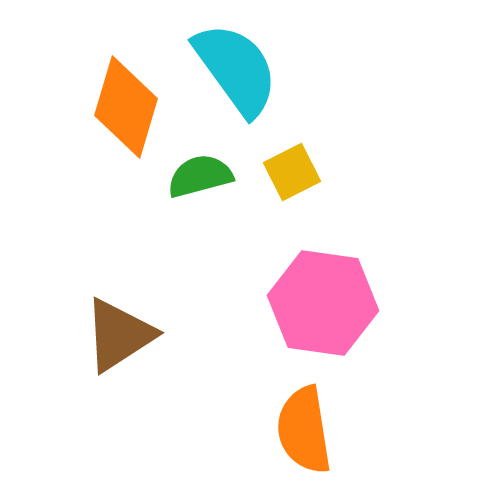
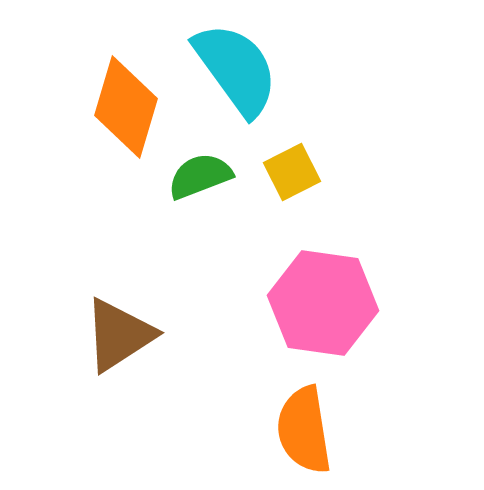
green semicircle: rotated 6 degrees counterclockwise
